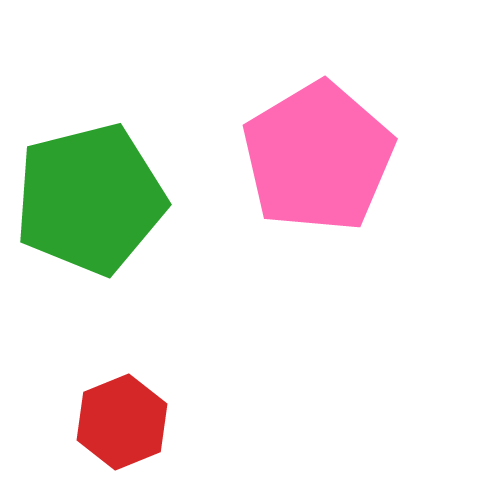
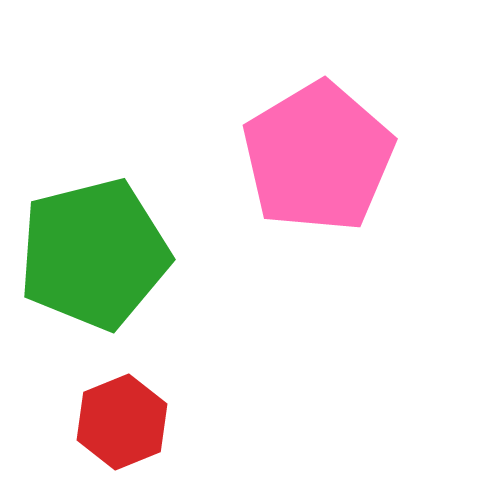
green pentagon: moved 4 px right, 55 px down
